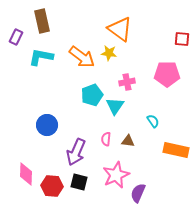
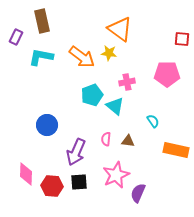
cyan triangle: rotated 24 degrees counterclockwise
black square: rotated 18 degrees counterclockwise
